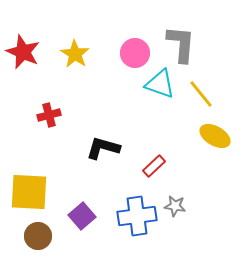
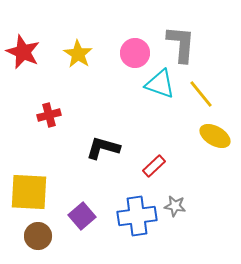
yellow star: moved 3 px right
